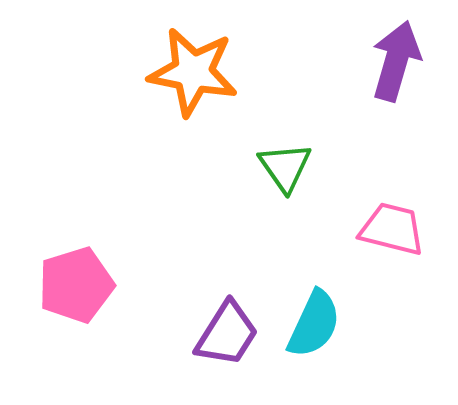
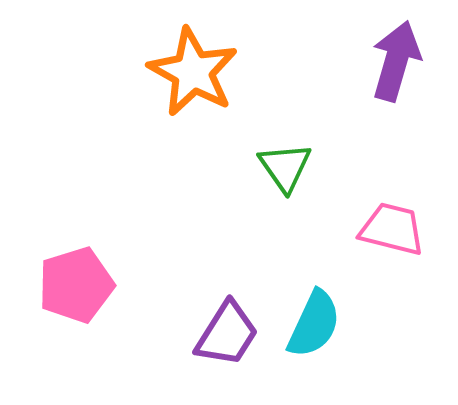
orange star: rotated 18 degrees clockwise
